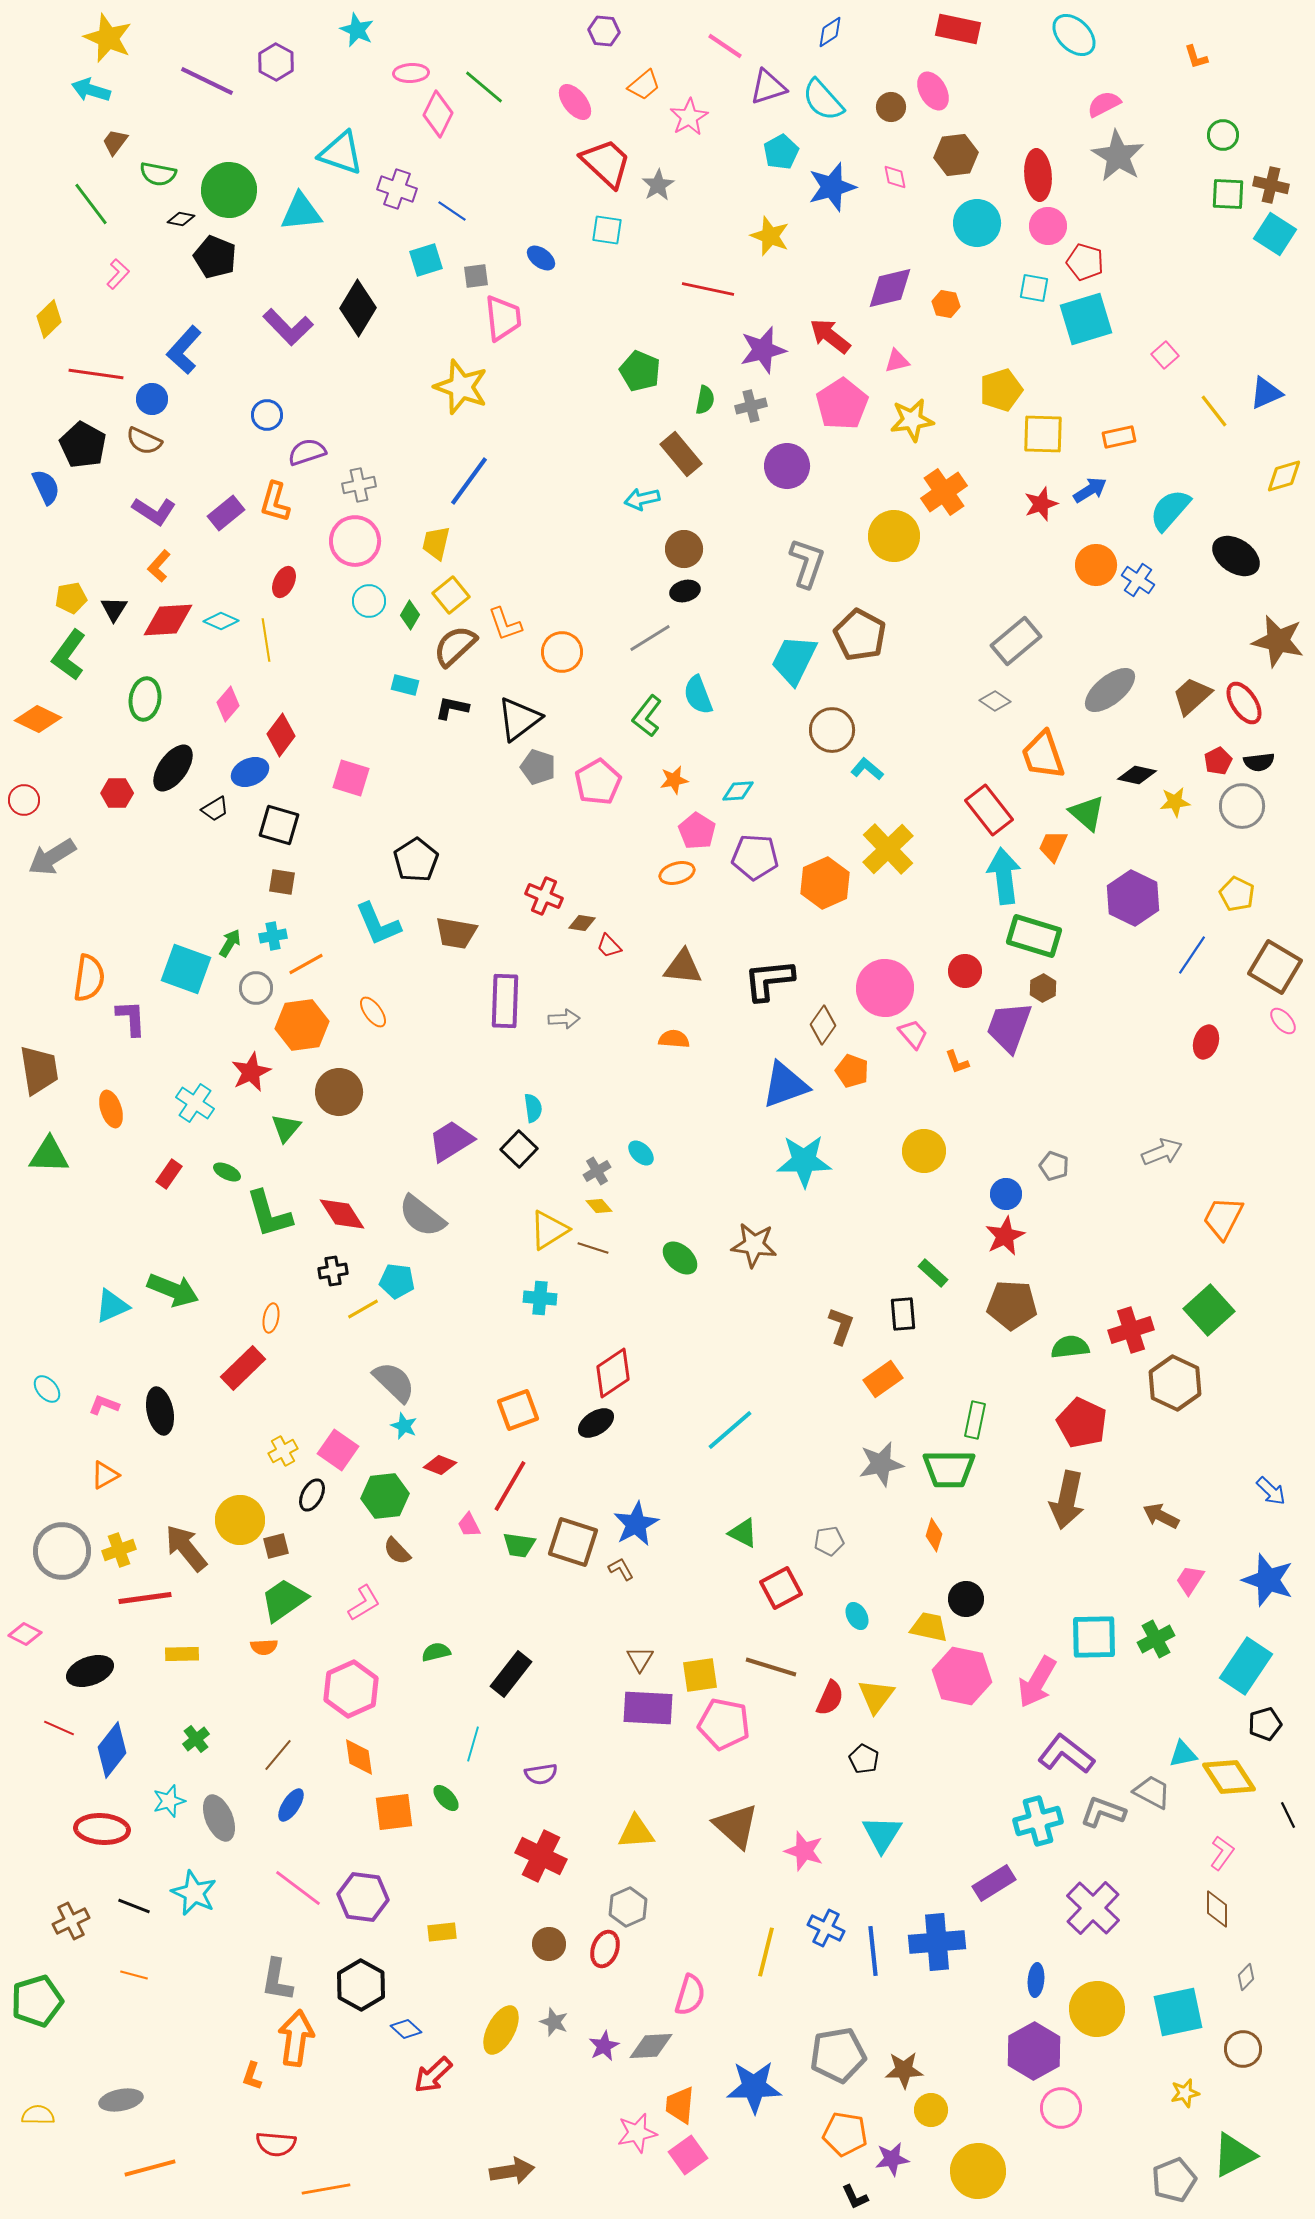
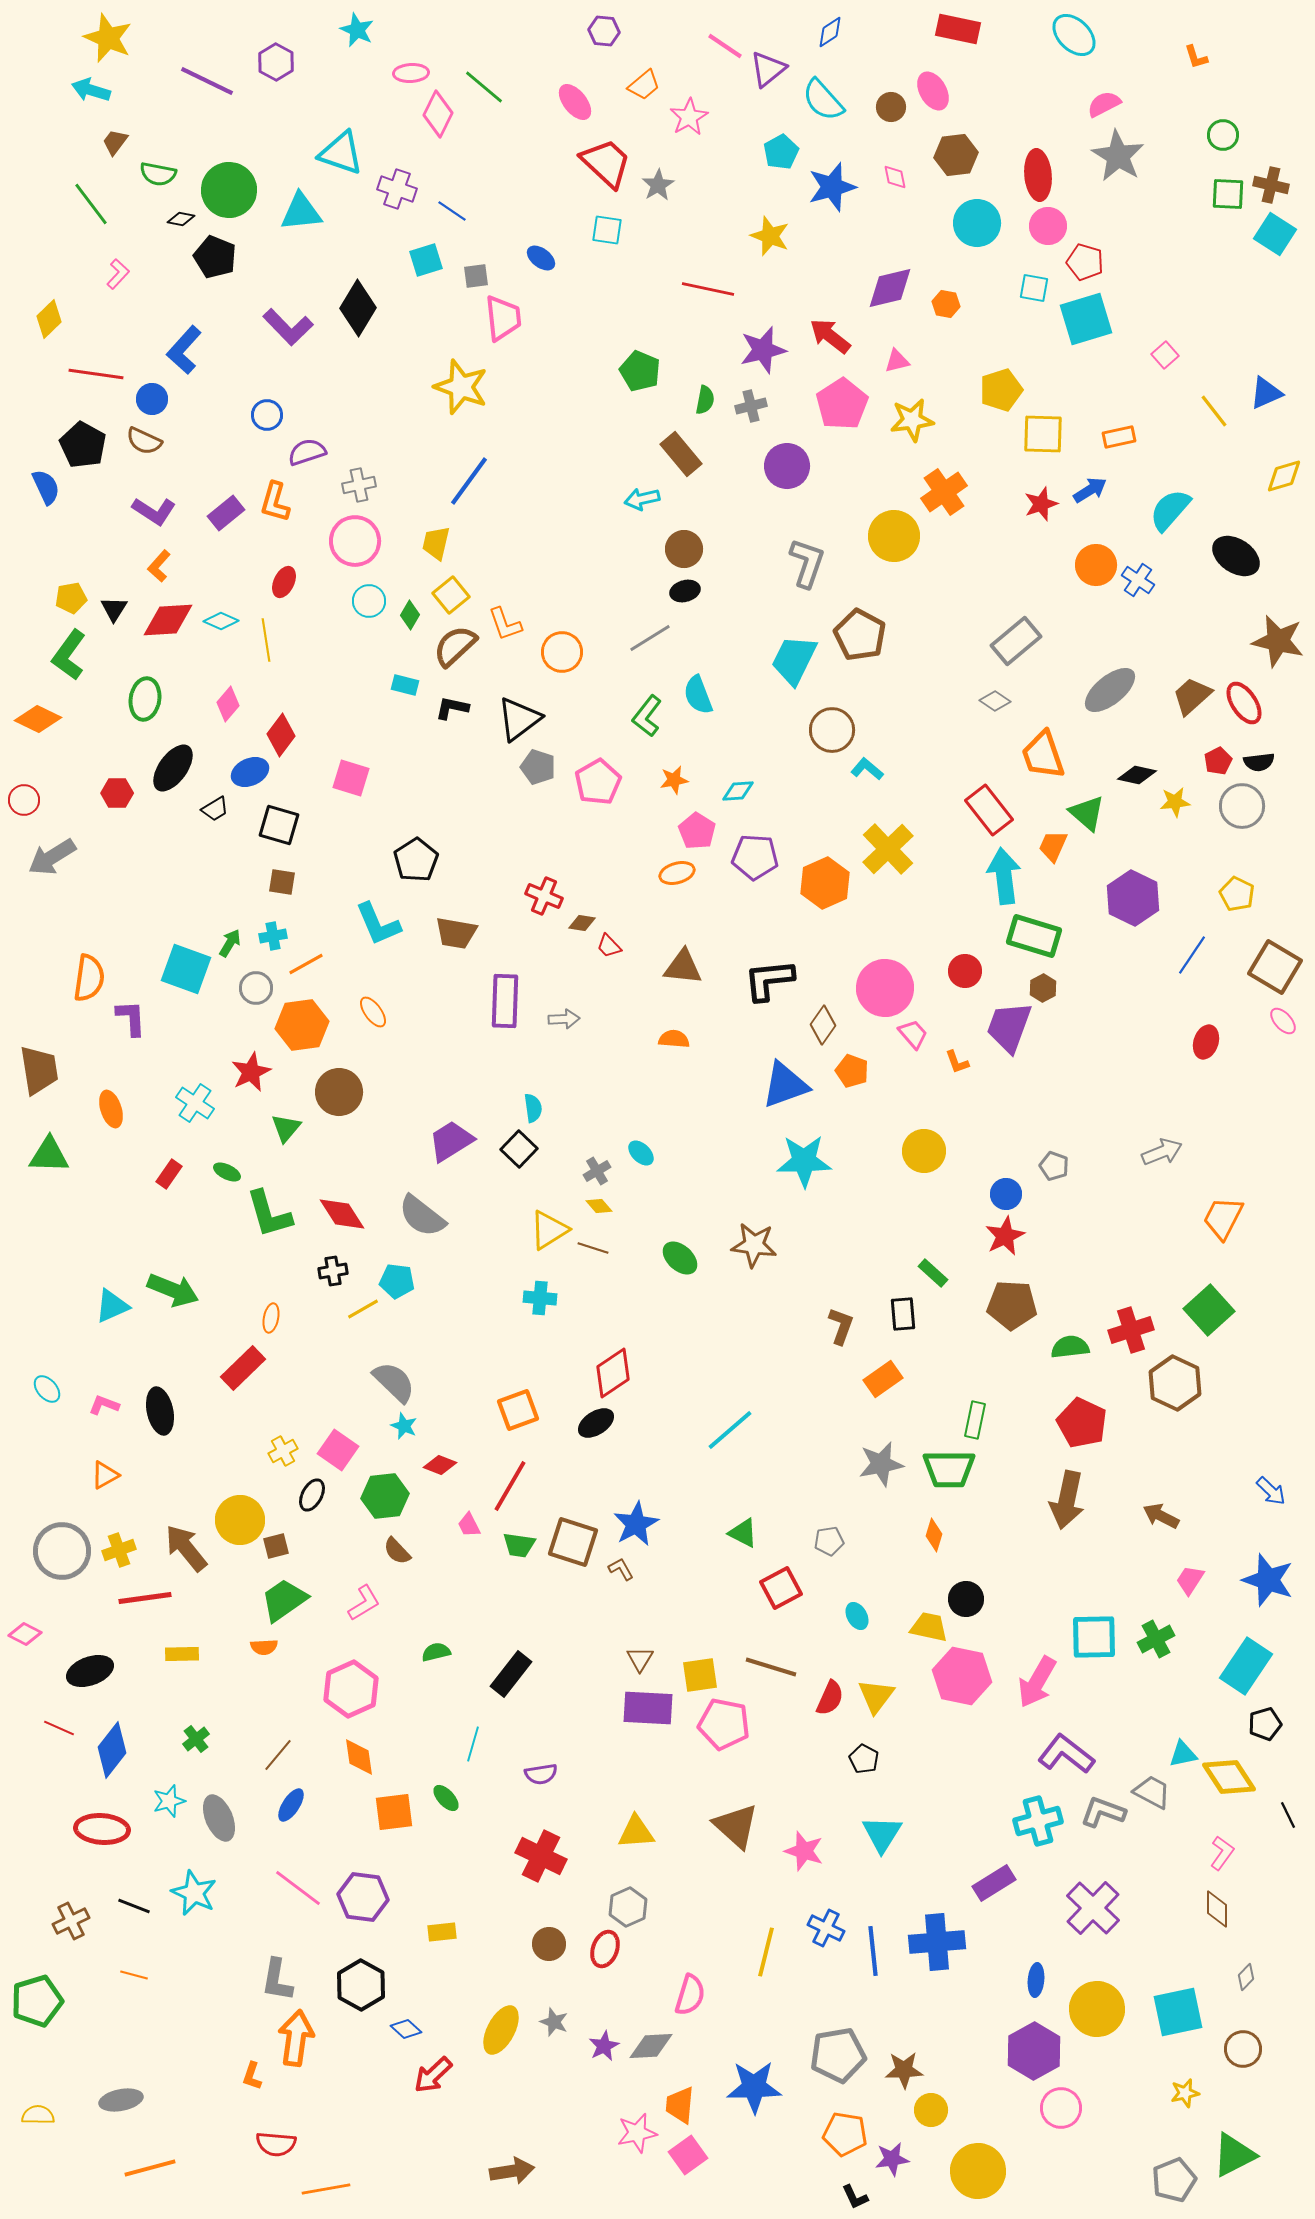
purple triangle at (768, 87): moved 18 px up; rotated 21 degrees counterclockwise
